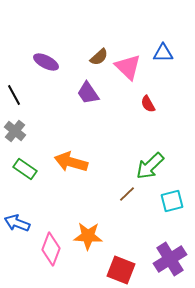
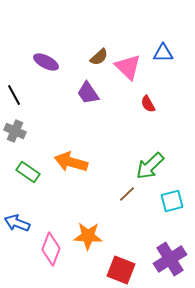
gray cross: rotated 15 degrees counterclockwise
green rectangle: moved 3 px right, 3 px down
